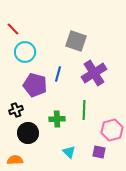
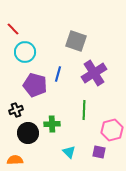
green cross: moved 5 px left, 5 px down
